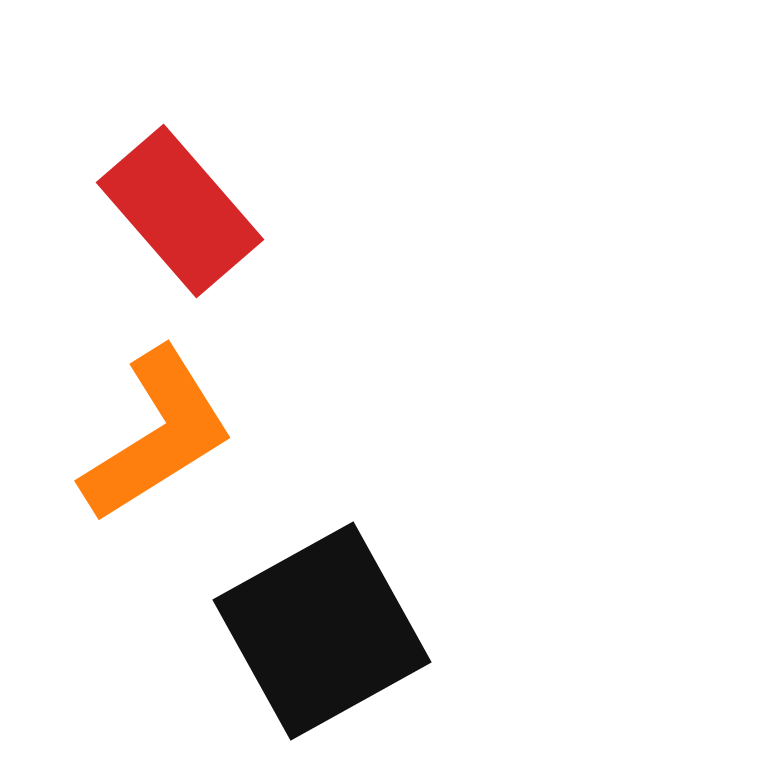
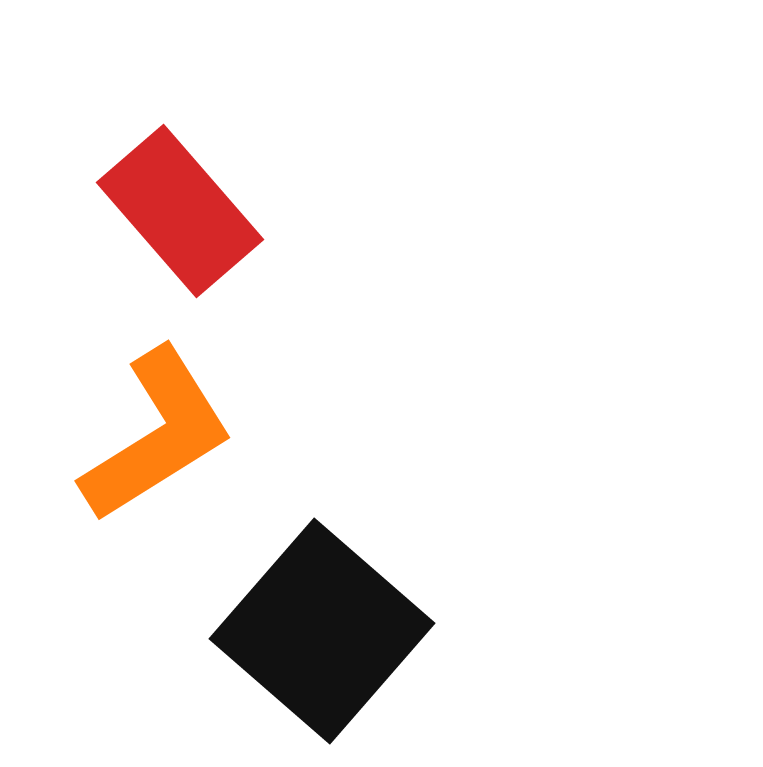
black square: rotated 20 degrees counterclockwise
